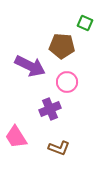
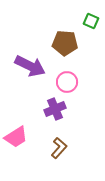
green square: moved 6 px right, 2 px up
brown pentagon: moved 3 px right, 3 px up
purple cross: moved 5 px right
pink trapezoid: rotated 90 degrees counterclockwise
brown L-shape: rotated 70 degrees counterclockwise
